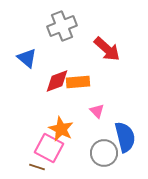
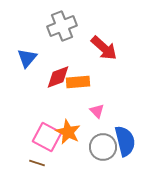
red arrow: moved 3 px left, 1 px up
blue triangle: rotated 30 degrees clockwise
red diamond: moved 1 px right, 4 px up
orange star: moved 7 px right, 3 px down
blue semicircle: moved 4 px down
pink square: moved 2 px left, 11 px up
gray circle: moved 1 px left, 6 px up
brown line: moved 4 px up
